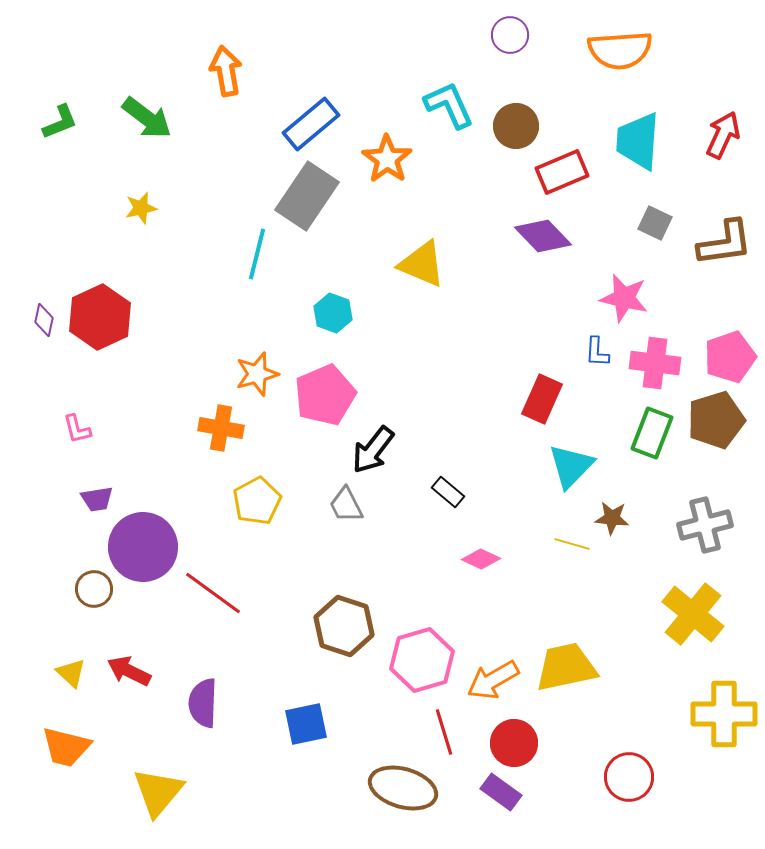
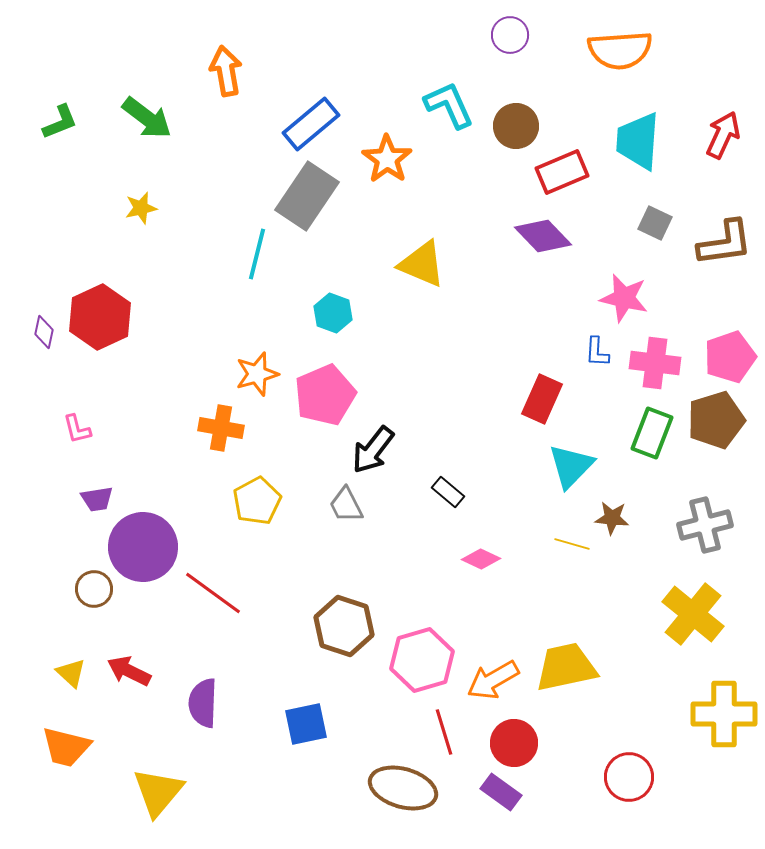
purple diamond at (44, 320): moved 12 px down
